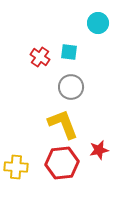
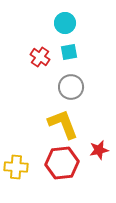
cyan circle: moved 33 px left
cyan square: rotated 18 degrees counterclockwise
